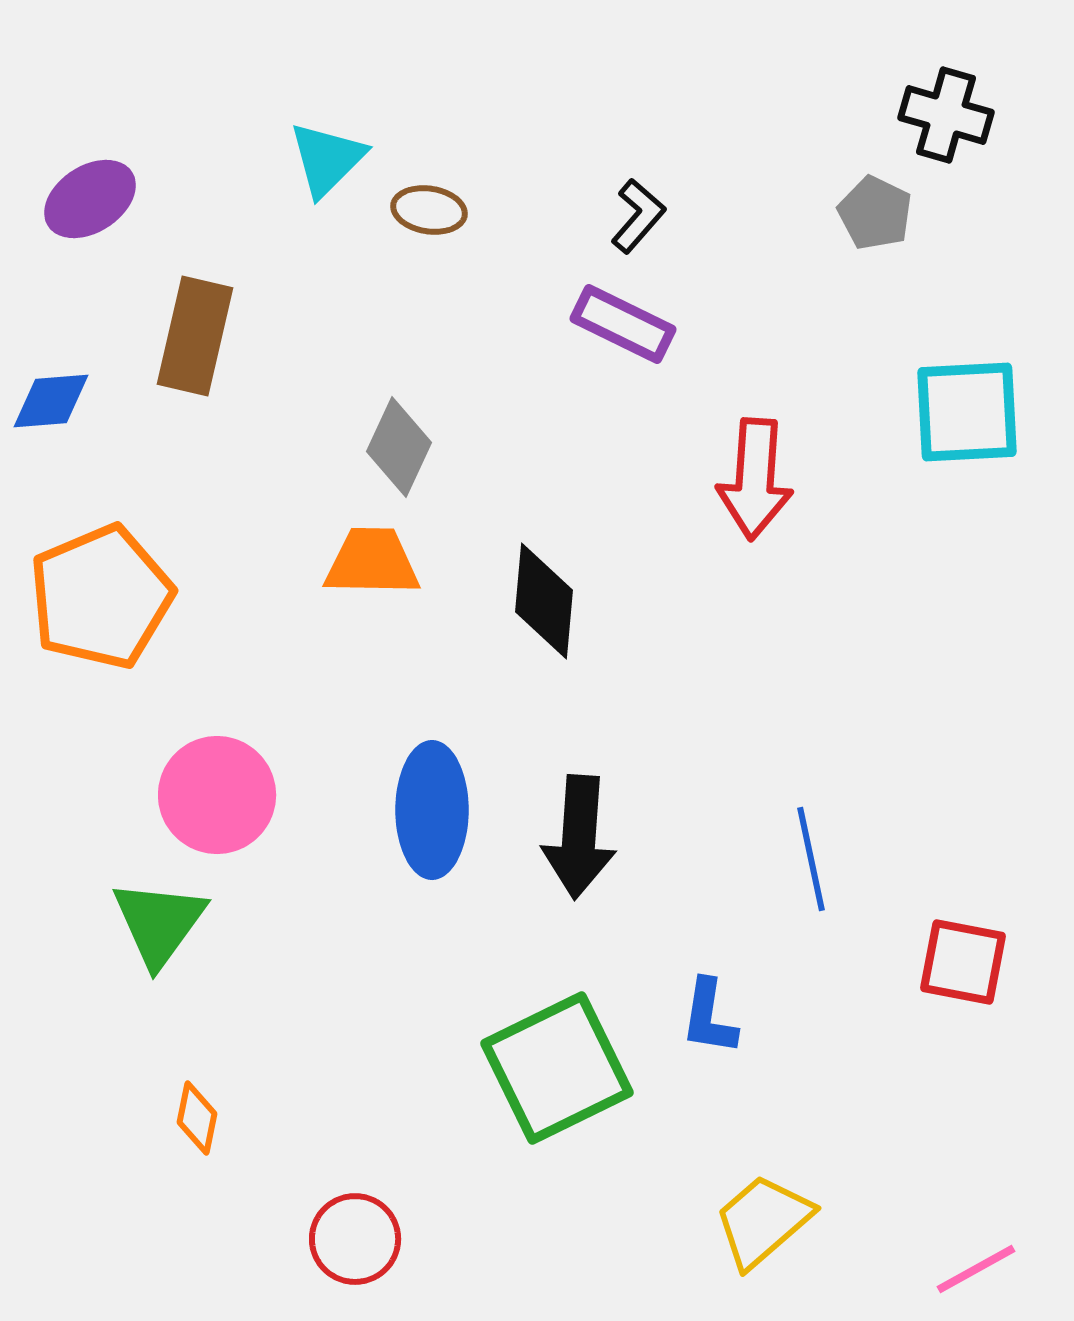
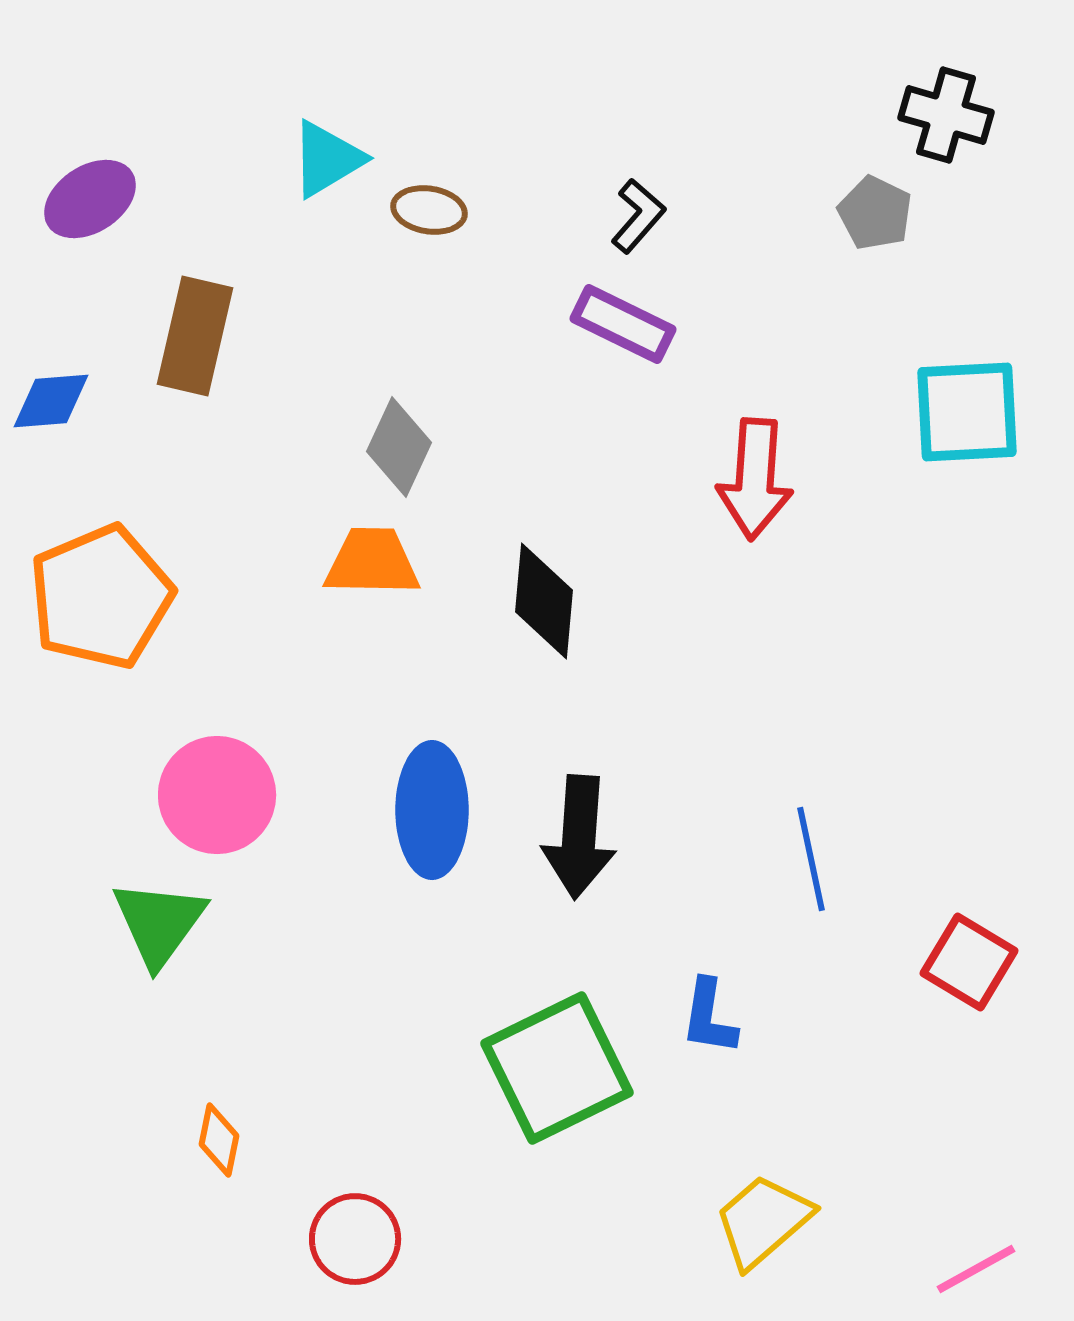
cyan triangle: rotated 14 degrees clockwise
red square: moved 6 px right; rotated 20 degrees clockwise
orange diamond: moved 22 px right, 22 px down
